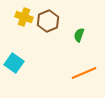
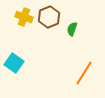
brown hexagon: moved 1 px right, 4 px up
green semicircle: moved 7 px left, 6 px up
orange line: rotated 35 degrees counterclockwise
